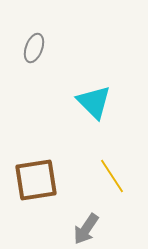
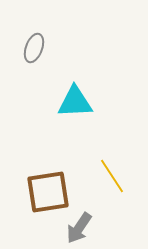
cyan triangle: moved 19 px left; rotated 48 degrees counterclockwise
brown square: moved 12 px right, 12 px down
gray arrow: moved 7 px left, 1 px up
